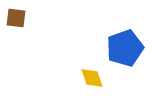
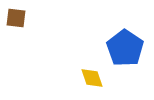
blue pentagon: rotated 18 degrees counterclockwise
